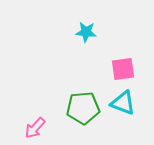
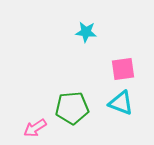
cyan triangle: moved 2 px left
green pentagon: moved 11 px left
pink arrow: rotated 15 degrees clockwise
